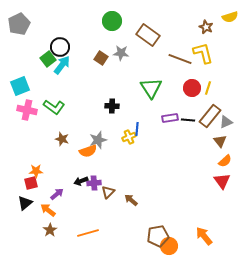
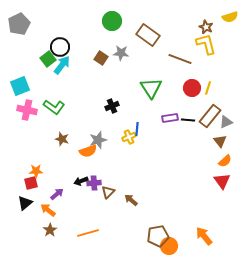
yellow L-shape at (203, 53): moved 3 px right, 9 px up
black cross at (112, 106): rotated 24 degrees counterclockwise
